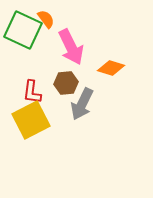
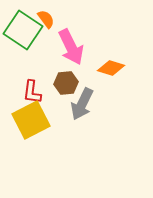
green square: rotated 9 degrees clockwise
